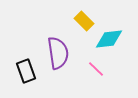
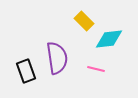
purple semicircle: moved 1 px left, 5 px down
pink line: rotated 30 degrees counterclockwise
